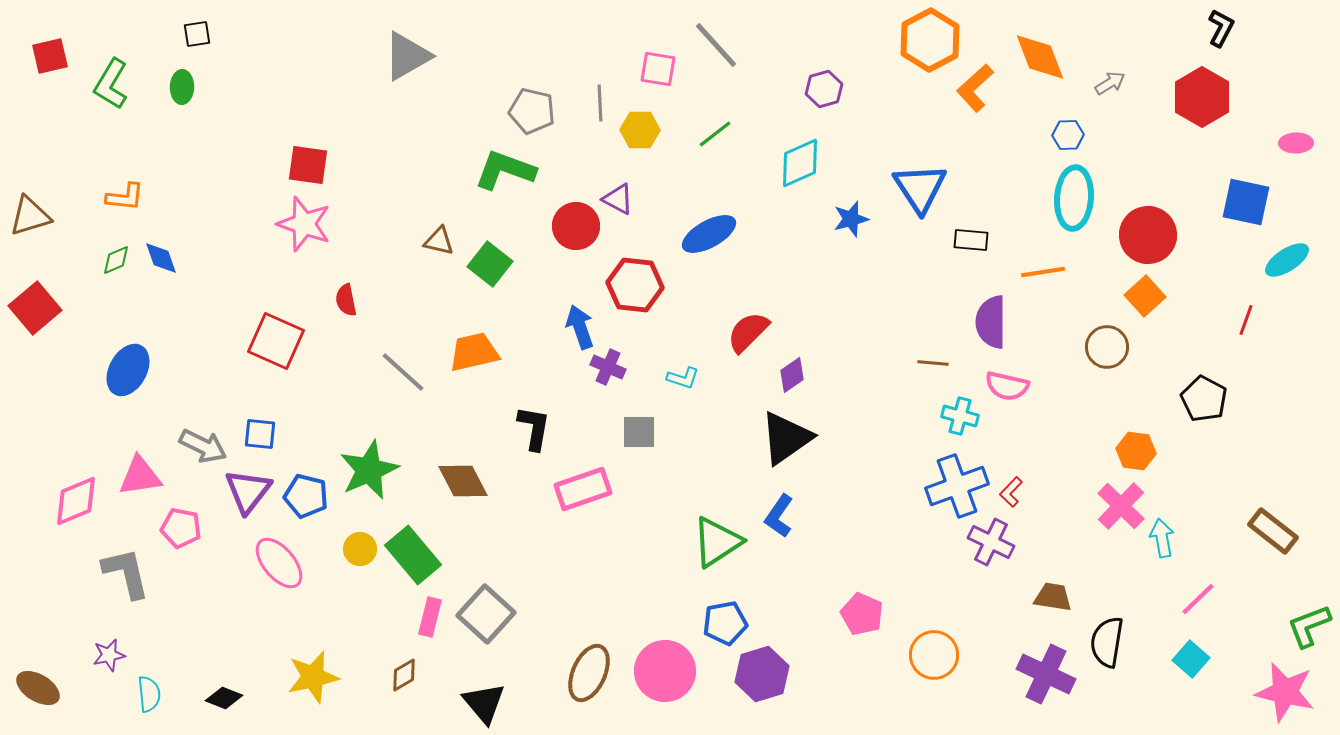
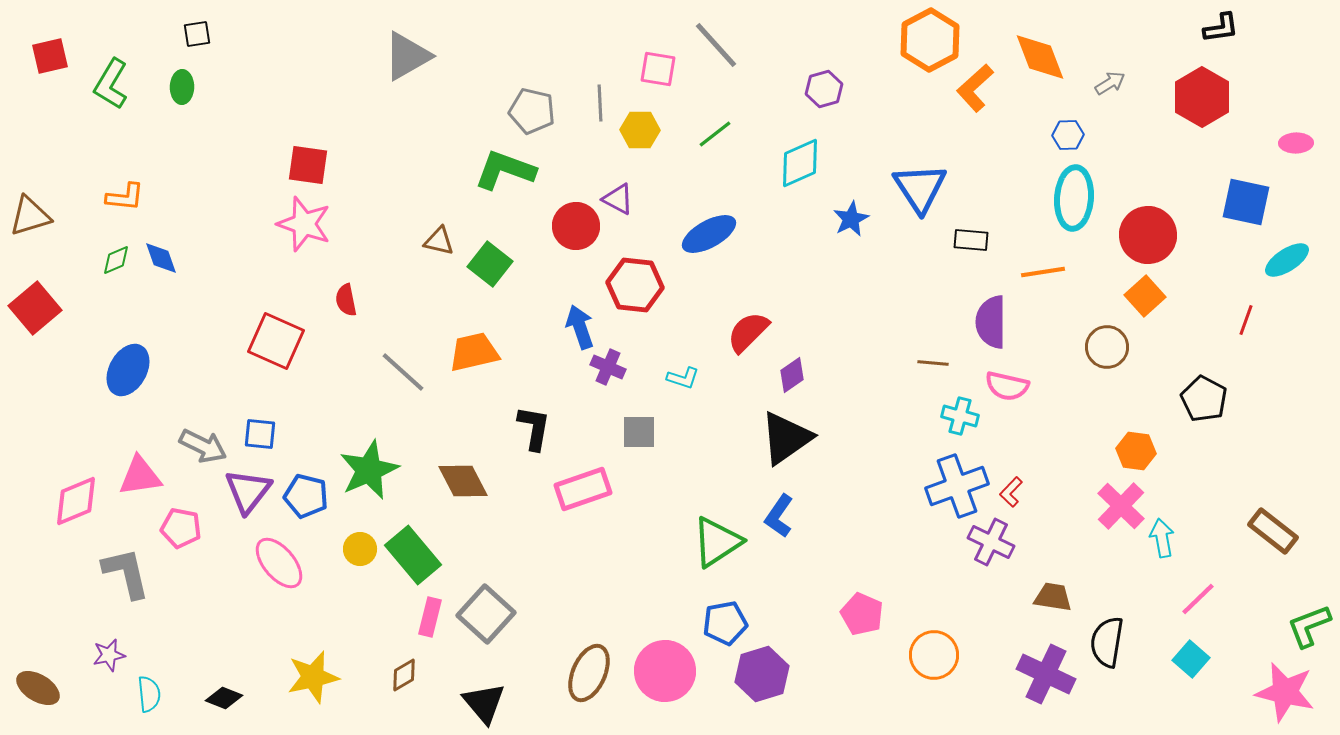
black L-shape at (1221, 28): rotated 54 degrees clockwise
blue star at (851, 219): rotated 12 degrees counterclockwise
